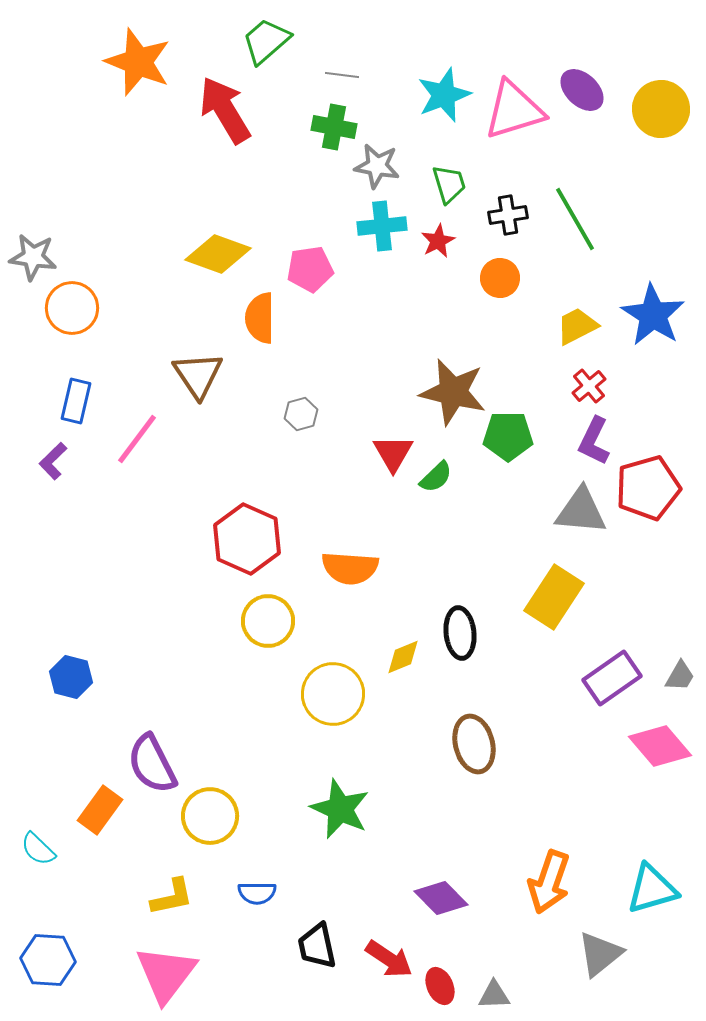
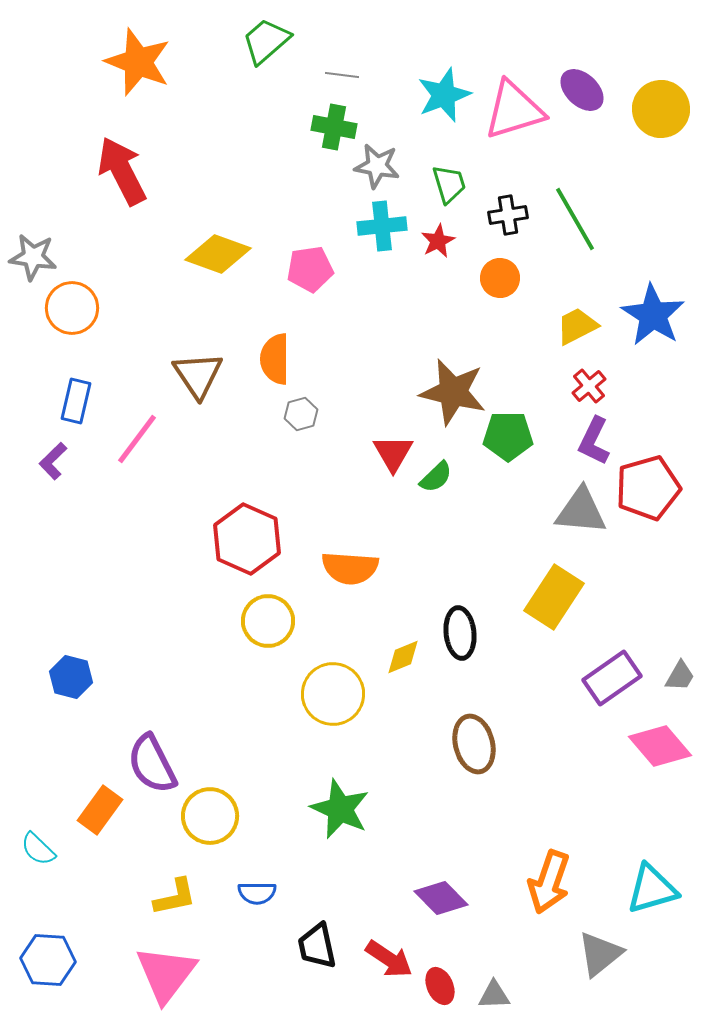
red arrow at (225, 110): moved 103 px left, 61 px down; rotated 4 degrees clockwise
orange semicircle at (260, 318): moved 15 px right, 41 px down
yellow L-shape at (172, 897): moved 3 px right
